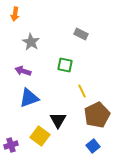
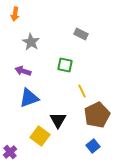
purple cross: moved 1 px left, 7 px down; rotated 24 degrees counterclockwise
